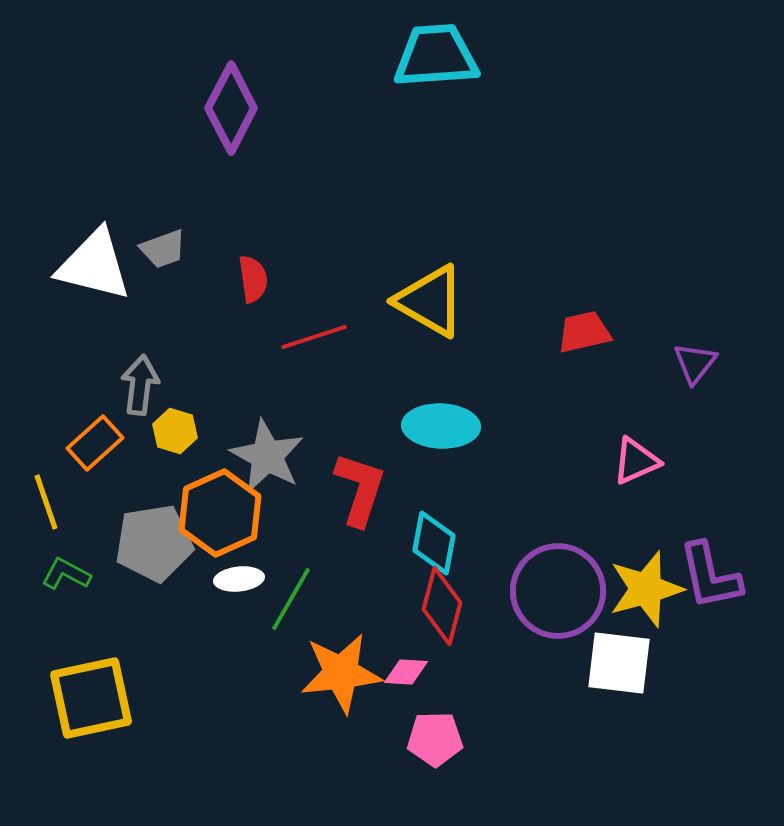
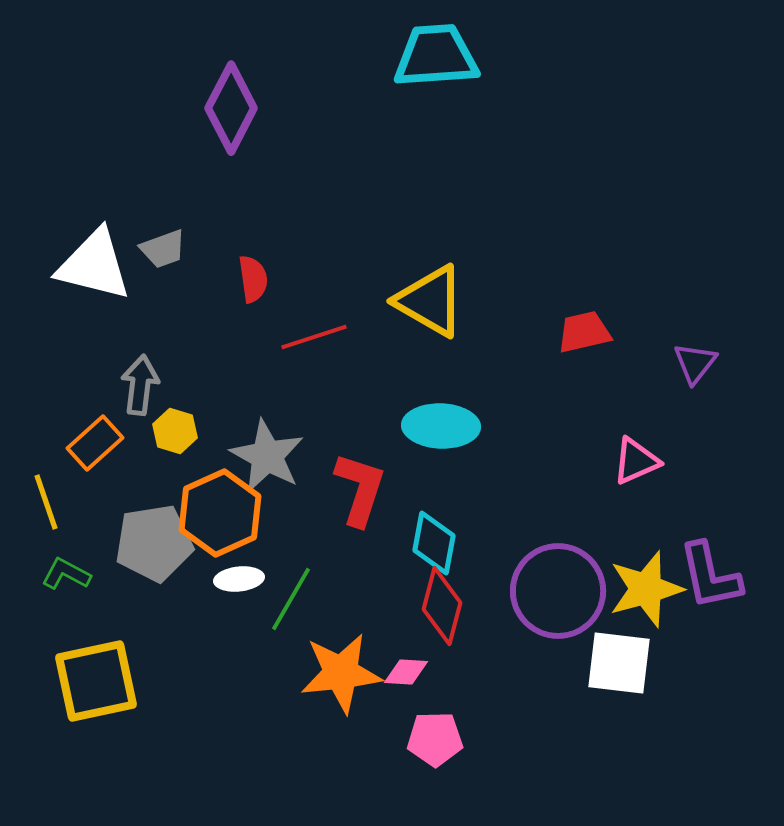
yellow square: moved 5 px right, 17 px up
